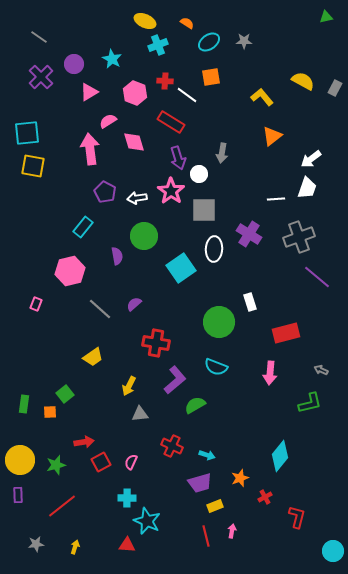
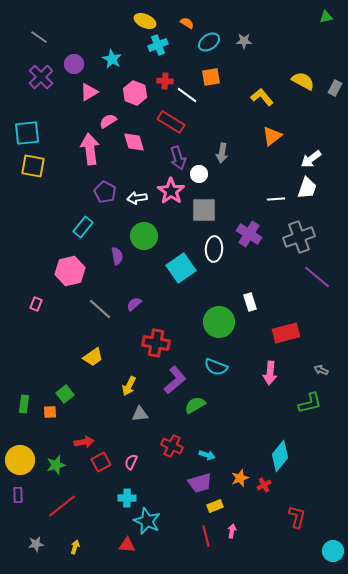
red cross at (265, 497): moved 1 px left, 12 px up
